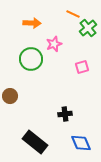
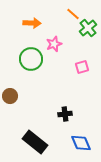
orange line: rotated 16 degrees clockwise
